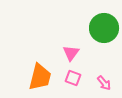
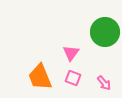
green circle: moved 1 px right, 4 px down
orange trapezoid: rotated 144 degrees clockwise
